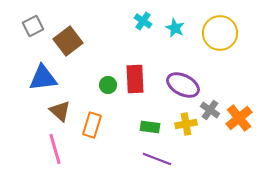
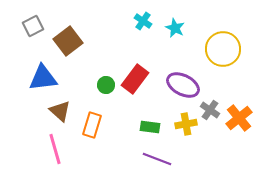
yellow circle: moved 3 px right, 16 px down
red rectangle: rotated 40 degrees clockwise
green circle: moved 2 px left
